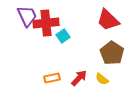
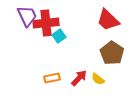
cyan square: moved 4 px left
yellow semicircle: moved 4 px left
